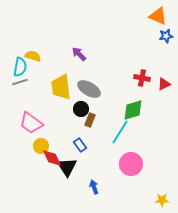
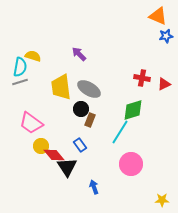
red diamond: moved 2 px right, 3 px up; rotated 15 degrees counterclockwise
